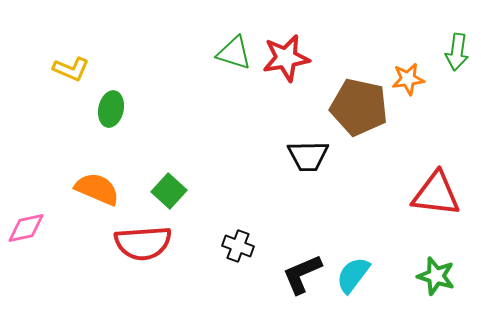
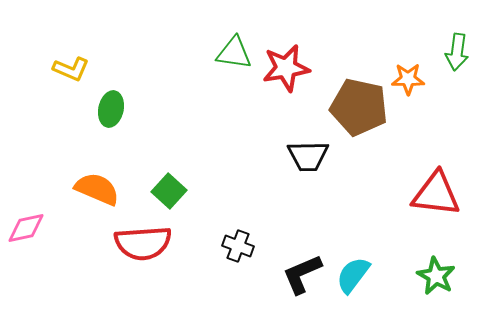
green triangle: rotated 9 degrees counterclockwise
red star: moved 10 px down
orange star: rotated 8 degrees clockwise
green star: rotated 12 degrees clockwise
